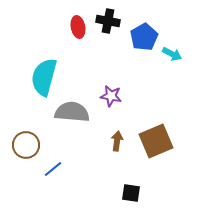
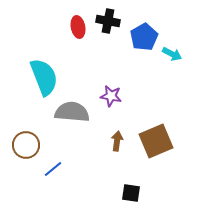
cyan semicircle: rotated 144 degrees clockwise
